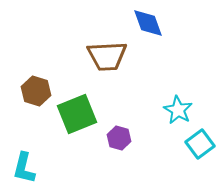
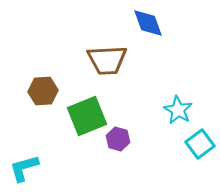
brown trapezoid: moved 4 px down
brown hexagon: moved 7 px right; rotated 20 degrees counterclockwise
green square: moved 10 px right, 2 px down
purple hexagon: moved 1 px left, 1 px down
cyan L-shape: rotated 60 degrees clockwise
